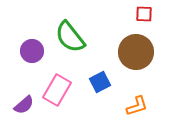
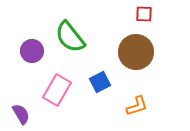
purple semicircle: moved 3 px left, 9 px down; rotated 80 degrees counterclockwise
